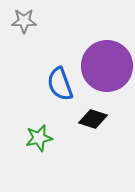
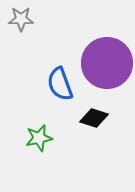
gray star: moved 3 px left, 2 px up
purple circle: moved 3 px up
black diamond: moved 1 px right, 1 px up
